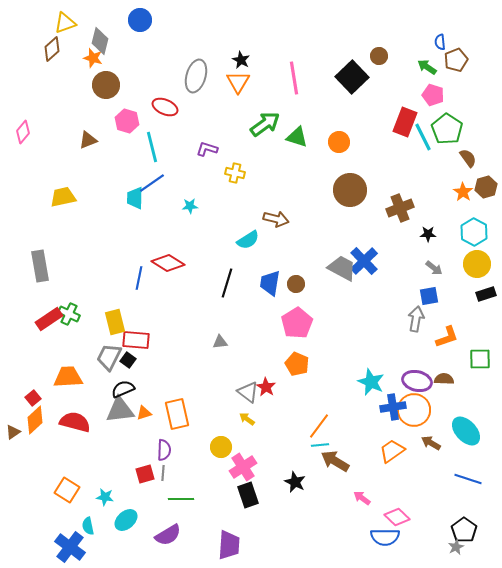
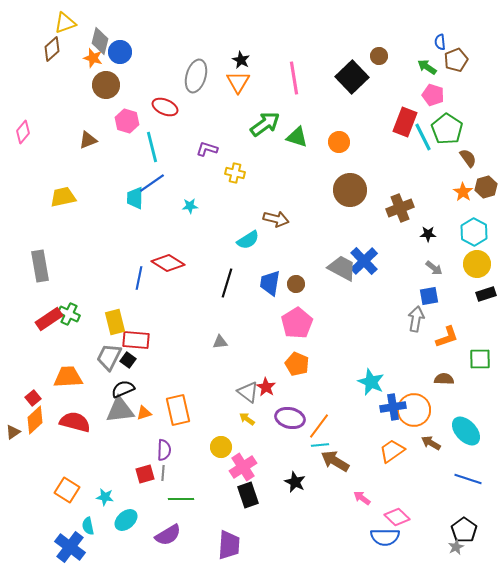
blue circle at (140, 20): moved 20 px left, 32 px down
purple ellipse at (417, 381): moved 127 px left, 37 px down
orange rectangle at (177, 414): moved 1 px right, 4 px up
